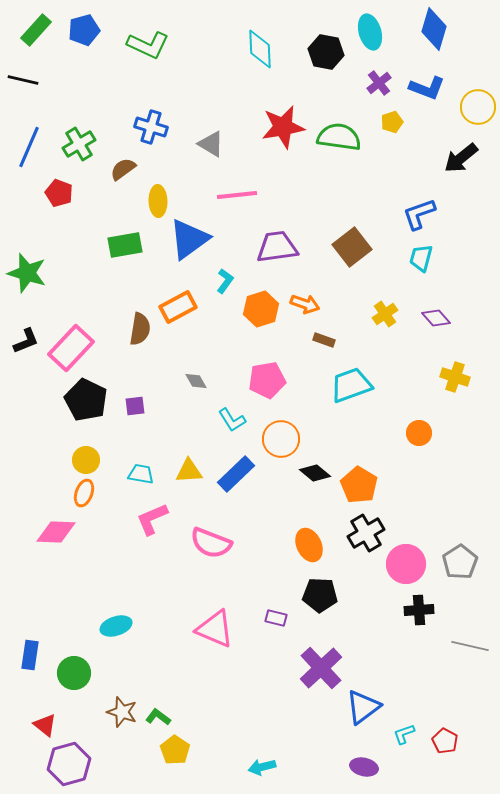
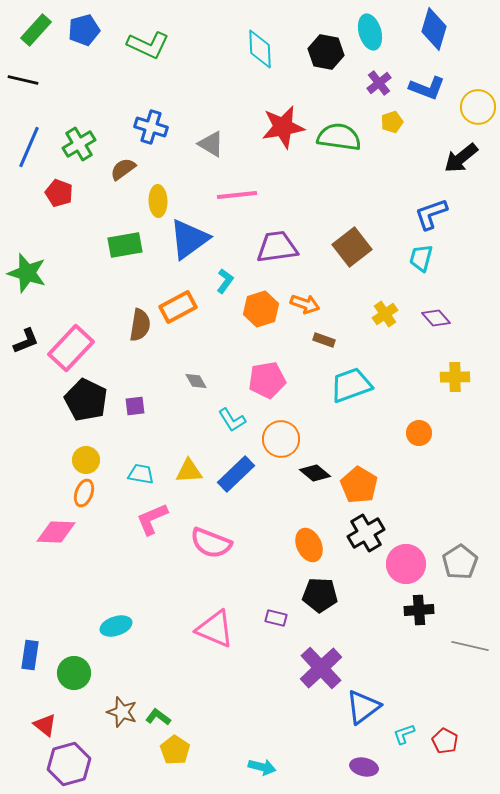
blue L-shape at (419, 214): moved 12 px right
brown semicircle at (140, 329): moved 4 px up
yellow cross at (455, 377): rotated 20 degrees counterclockwise
cyan arrow at (262, 767): rotated 152 degrees counterclockwise
